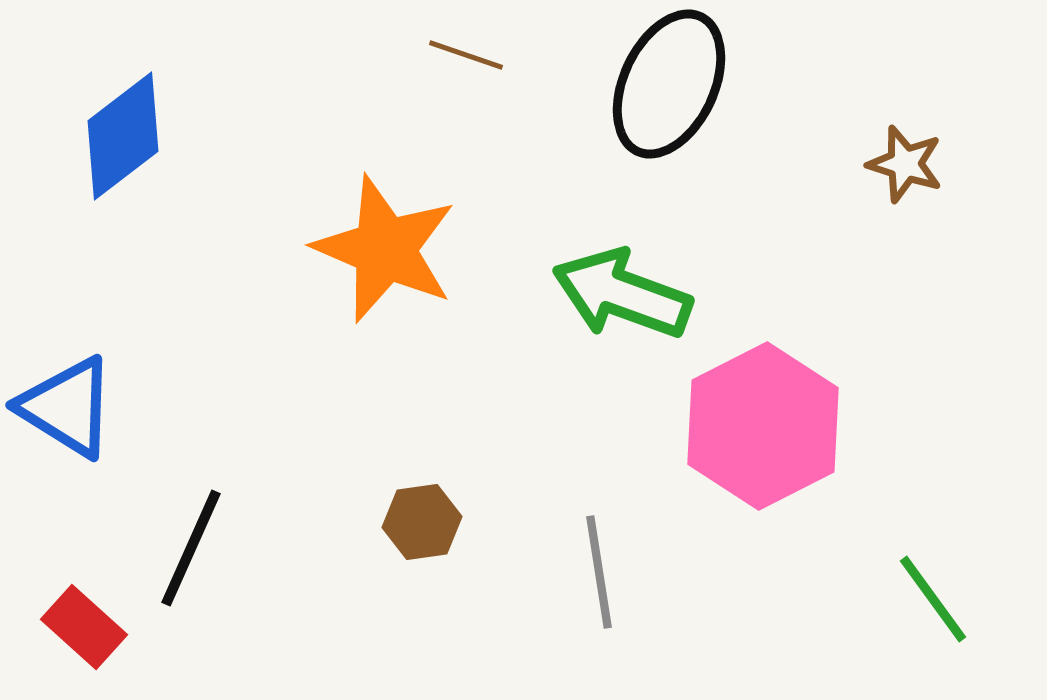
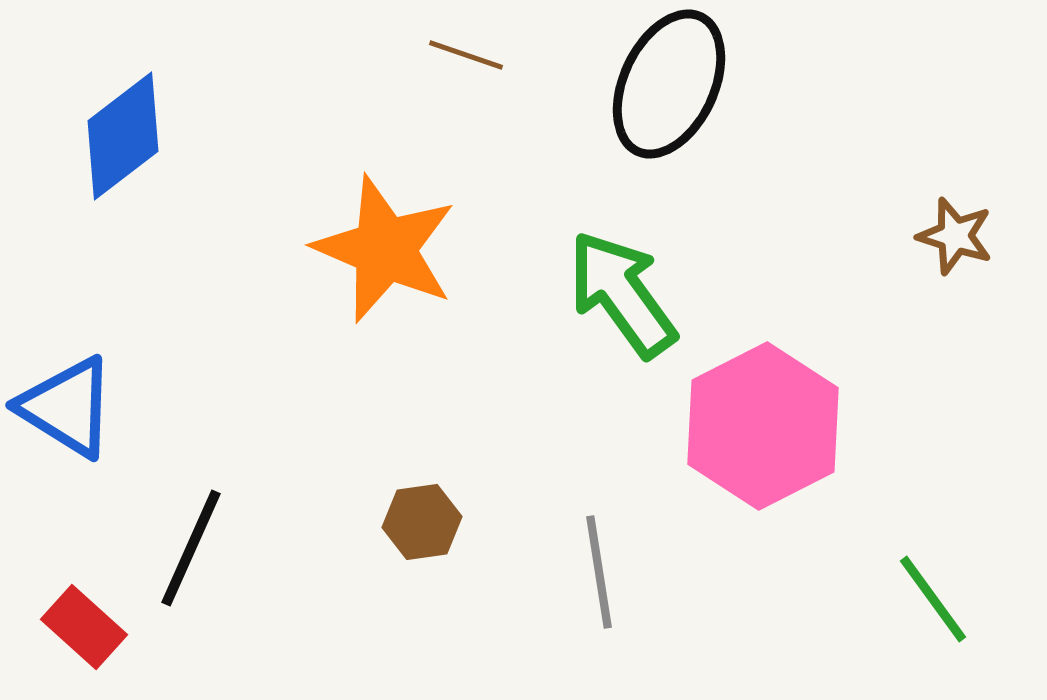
brown star: moved 50 px right, 72 px down
green arrow: rotated 34 degrees clockwise
